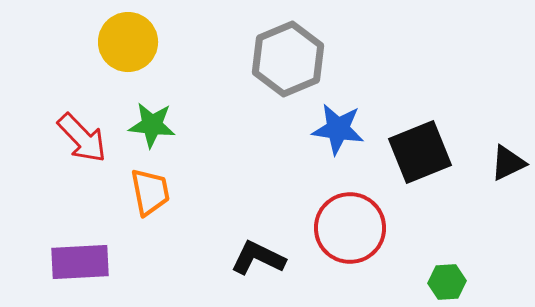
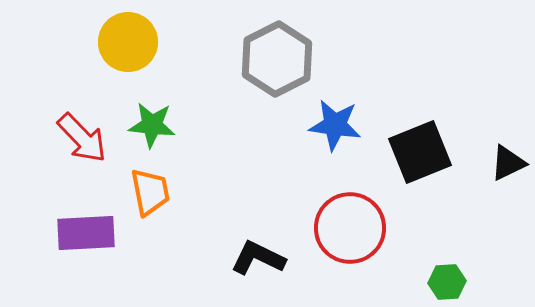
gray hexagon: moved 11 px left; rotated 4 degrees counterclockwise
blue star: moved 3 px left, 4 px up
purple rectangle: moved 6 px right, 29 px up
